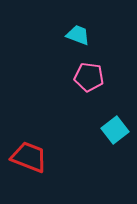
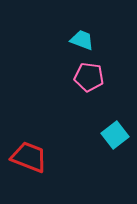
cyan trapezoid: moved 4 px right, 5 px down
cyan square: moved 5 px down
